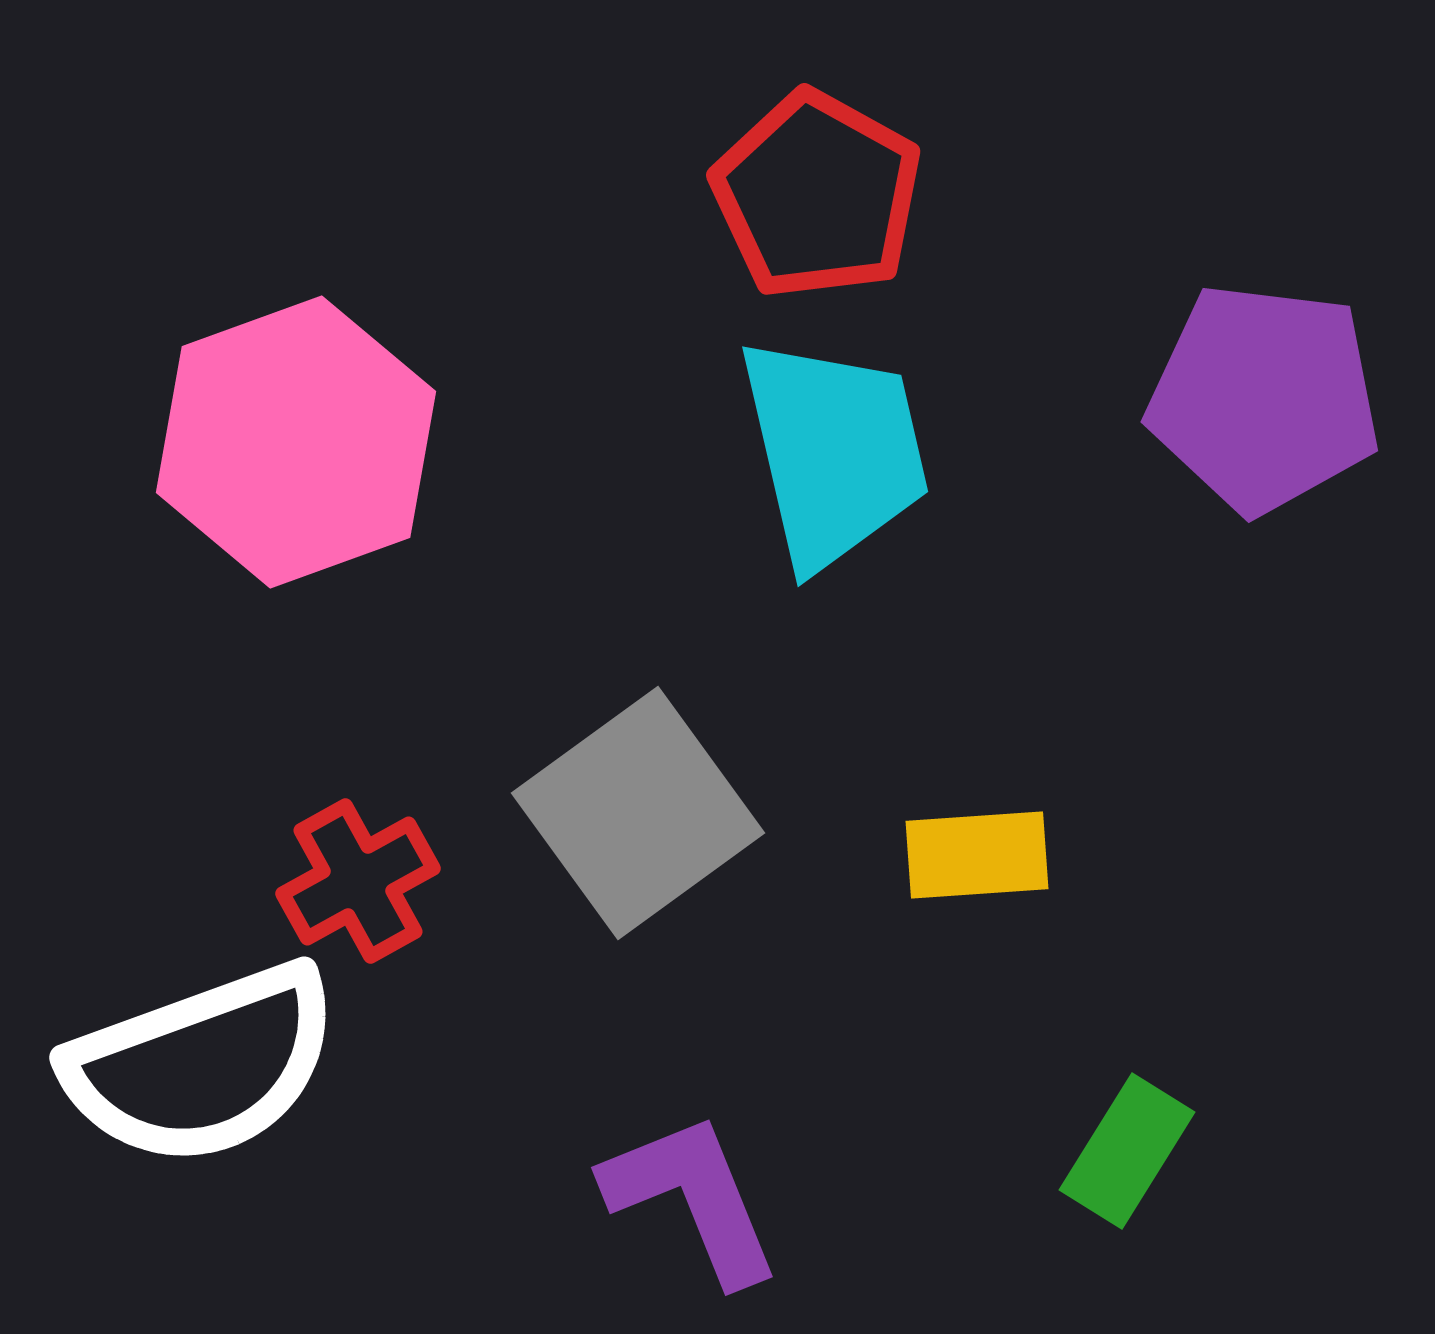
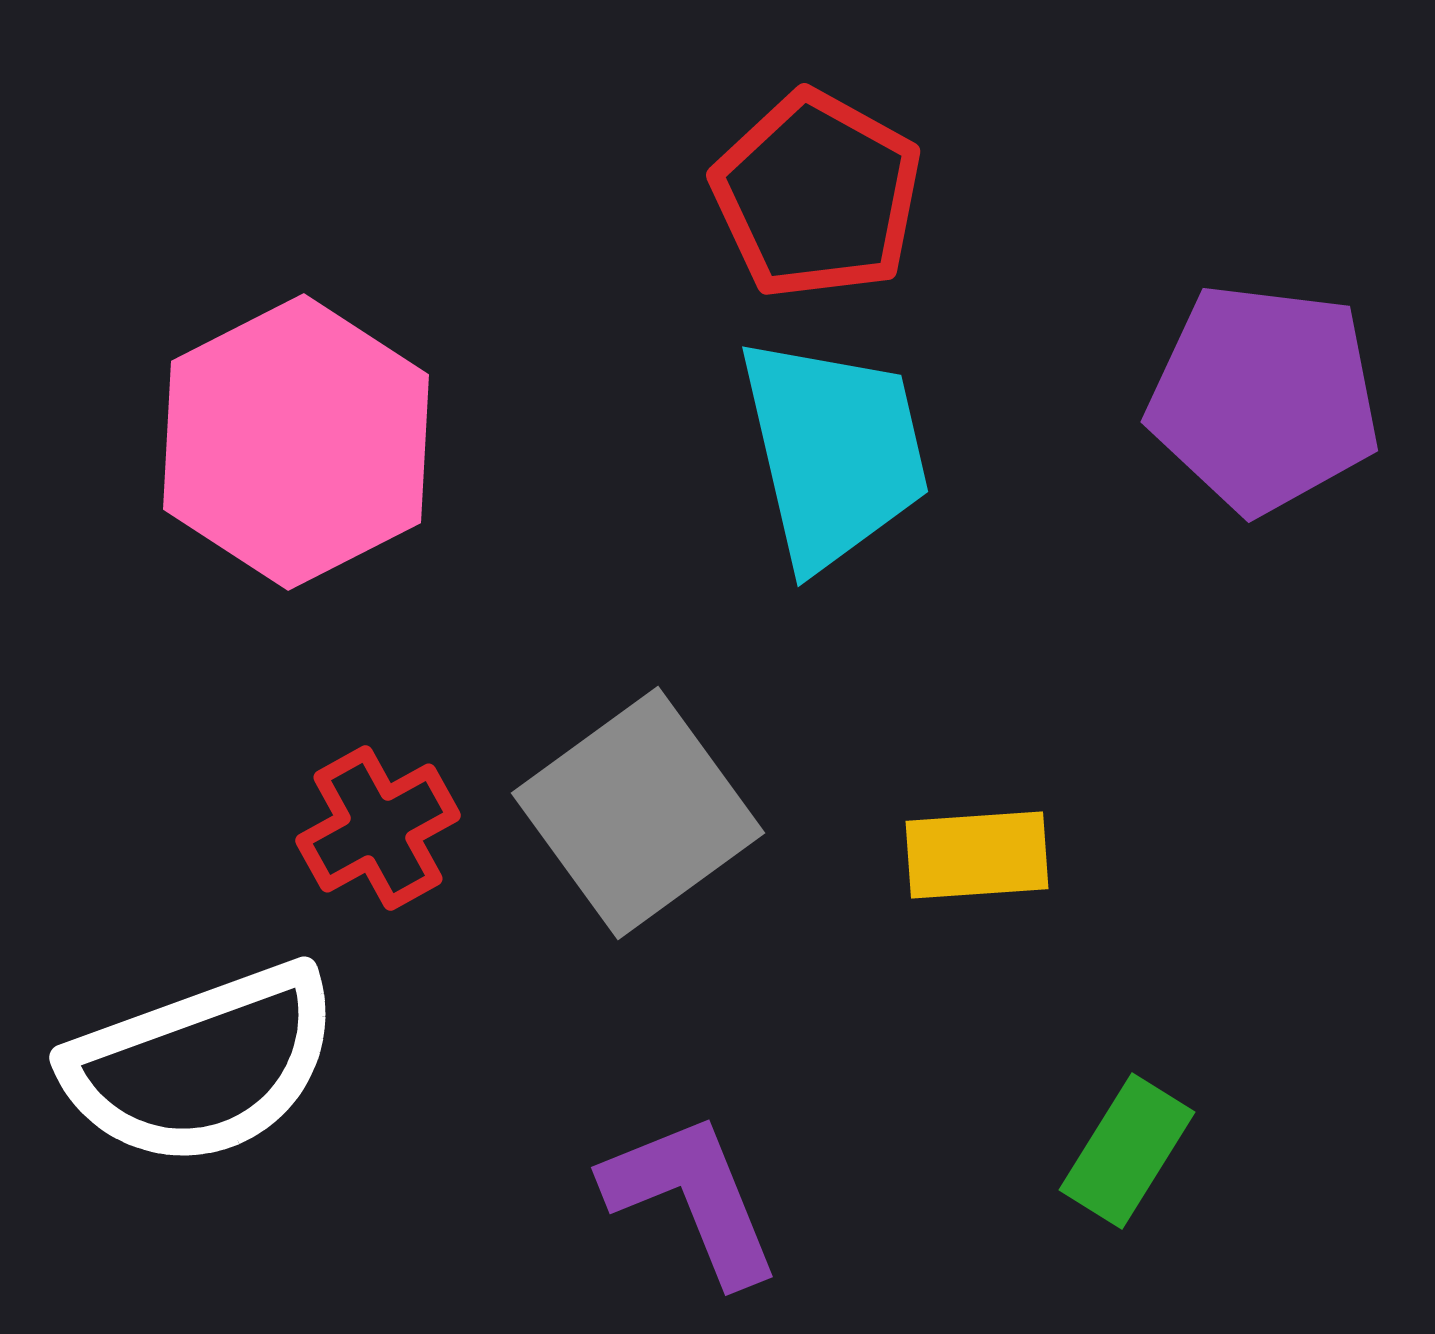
pink hexagon: rotated 7 degrees counterclockwise
red cross: moved 20 px right, 53 px up
